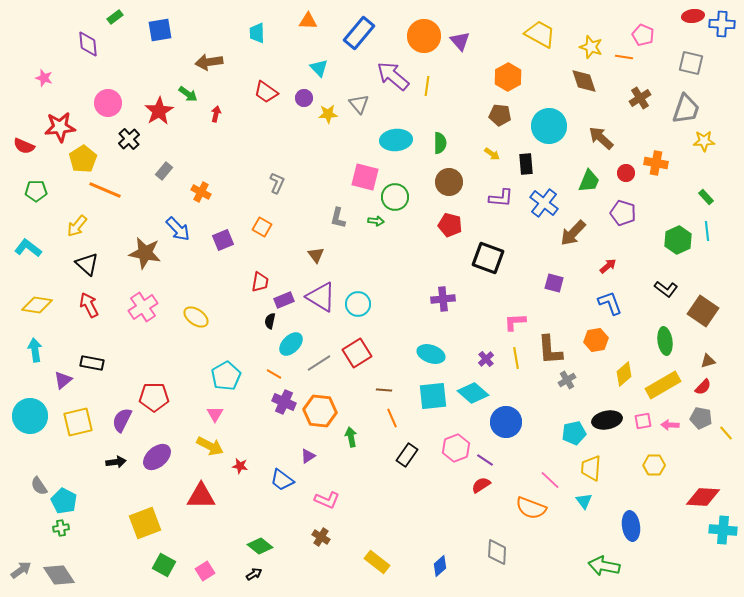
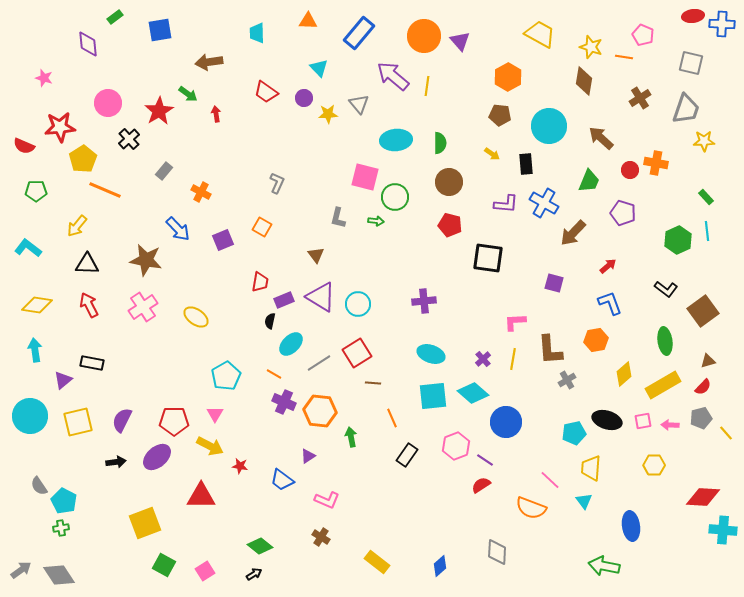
brown diamond at (584, 81): rotated 28 degrees clockwise
red arrow at (216, 114): rotated 21 degrees counterclockwise
red circle at (626, 173): moved 4 px right, 3 px up
purple L-shape at (501, 198): moved 5 px right, 6 px down
blue cross at (544, 203): rotated 8 degrees counterclockwise
brown star at (145, 253): moved 1 px right, 7 px down
black square at (488, 258): rotated 12 degrees counterclockwise
black triangle at (87, 264): rotated 40 degrees counterclockwise
purple cross at (443, 299): moved 19 px left, 2 px down
brown square at (703, 311): rotated 20 degrees clockwise
yellow line at (516, 358): moved 3 px left, 1 px down; rotated 20 degrees clockwise
purple cross at (486, 359): moved 3 px left
brown line at (384, 390): moved 11 px left, 7 px up
red pentagon at (154, 397): moved 20 px right, 24 px down
gray pentagon at (701, 418): rotated 25 degrees counterclockwise
black ellipse at (607, 420): rotated 28 degrees clockwise
pink hexagon at (456, 448): moved 2 px up
